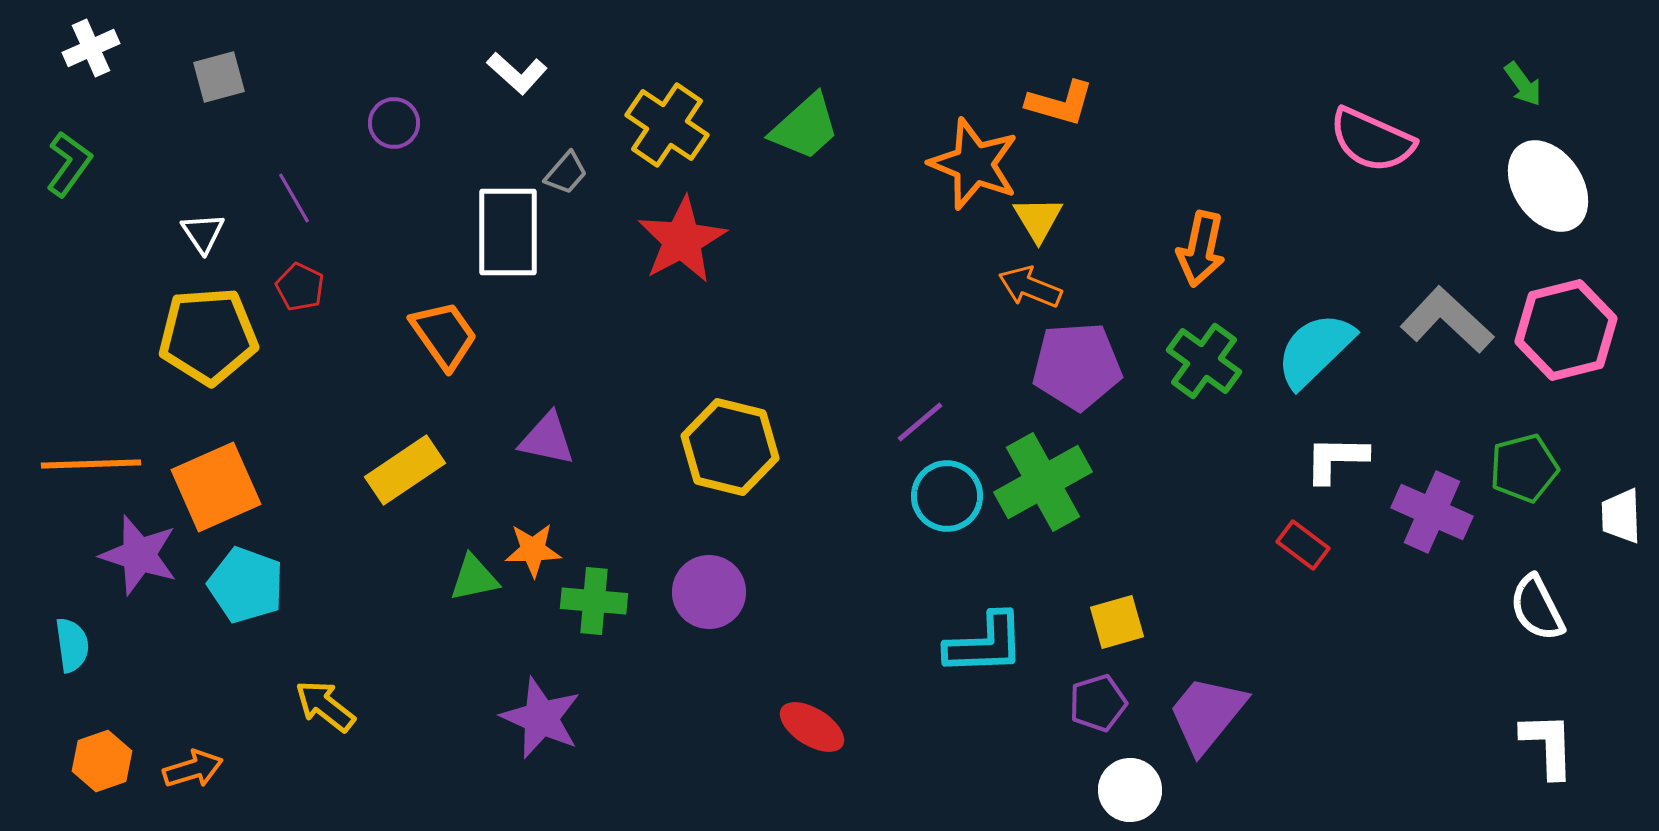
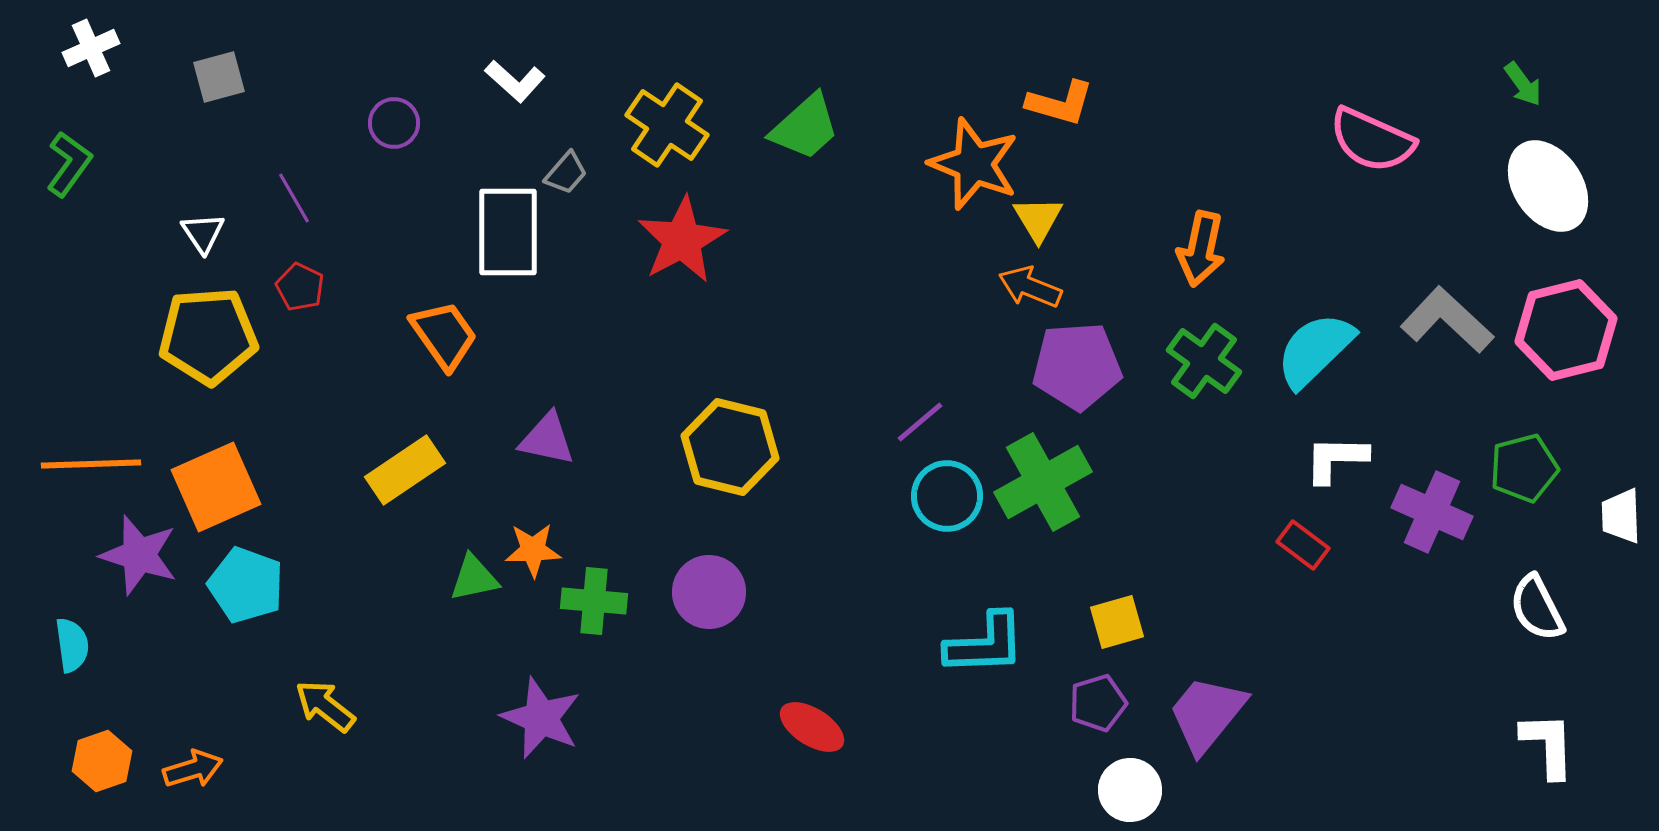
white L-shape at (517, 73): moved 2 px left, 8 px down
